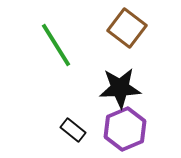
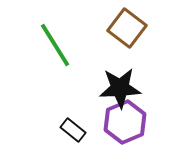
green line: moved 1 px left
purple hexagon: moved 7 px up
